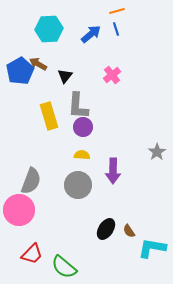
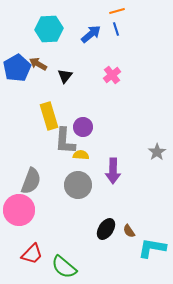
blue pentagon: moved 3 px left, 3 px up
gray L-shape: moved 13 px left, 35 px down
yellow semicircle: moved 1 px left
